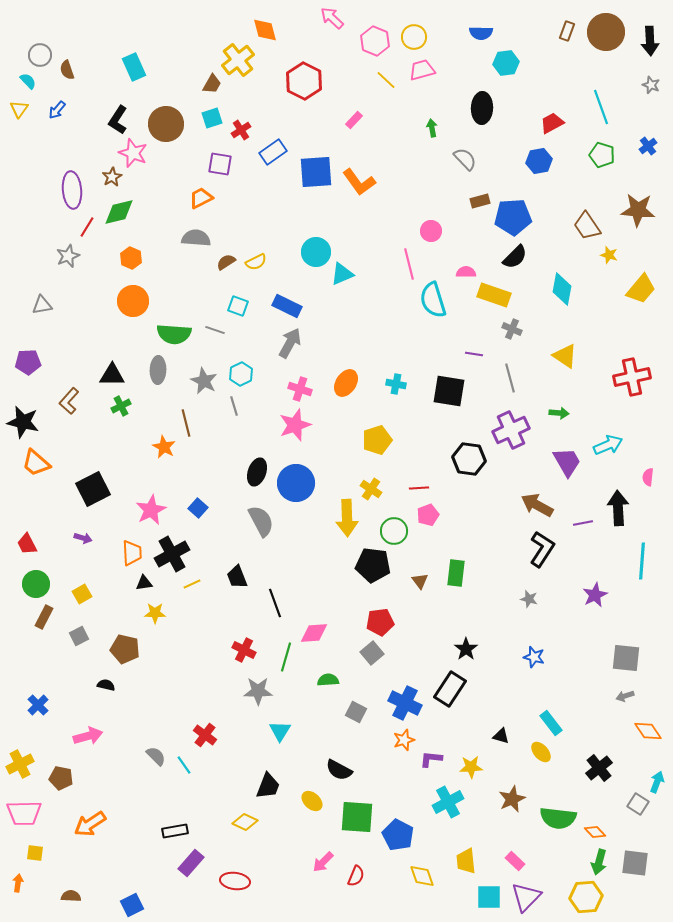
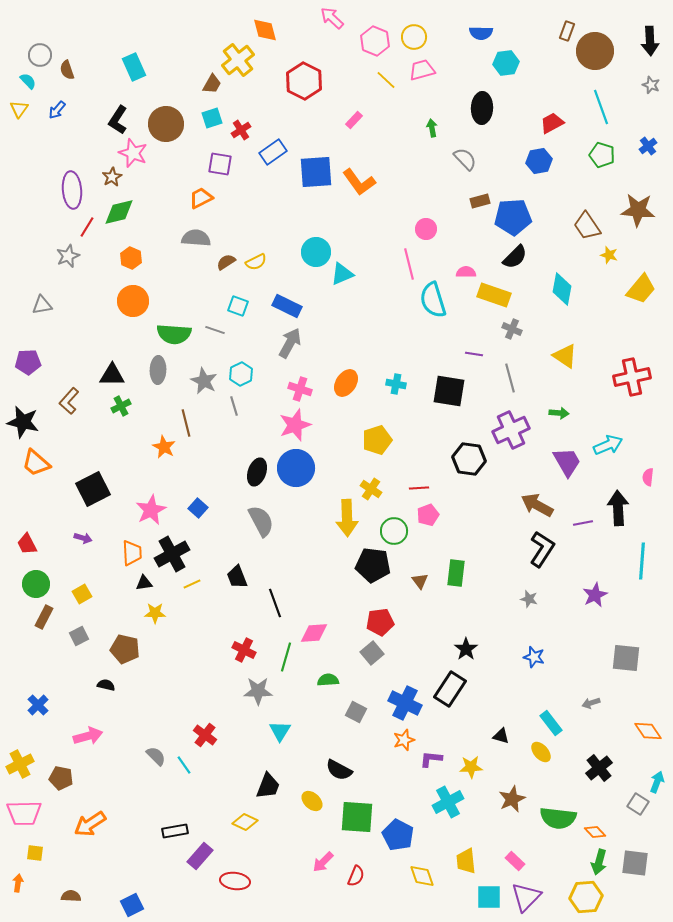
brown circle at (606, 32): moved 11 px left, 19 px down
pink circle at (431, 231): moved 5 px left, 2 px up
blue circle at (296, 483): moved 15 px up
gray arrow at (625, 696): moved 34 px left, 7 px down
purple rectangle at (191, 863): moved 9 px right, 7 px up
